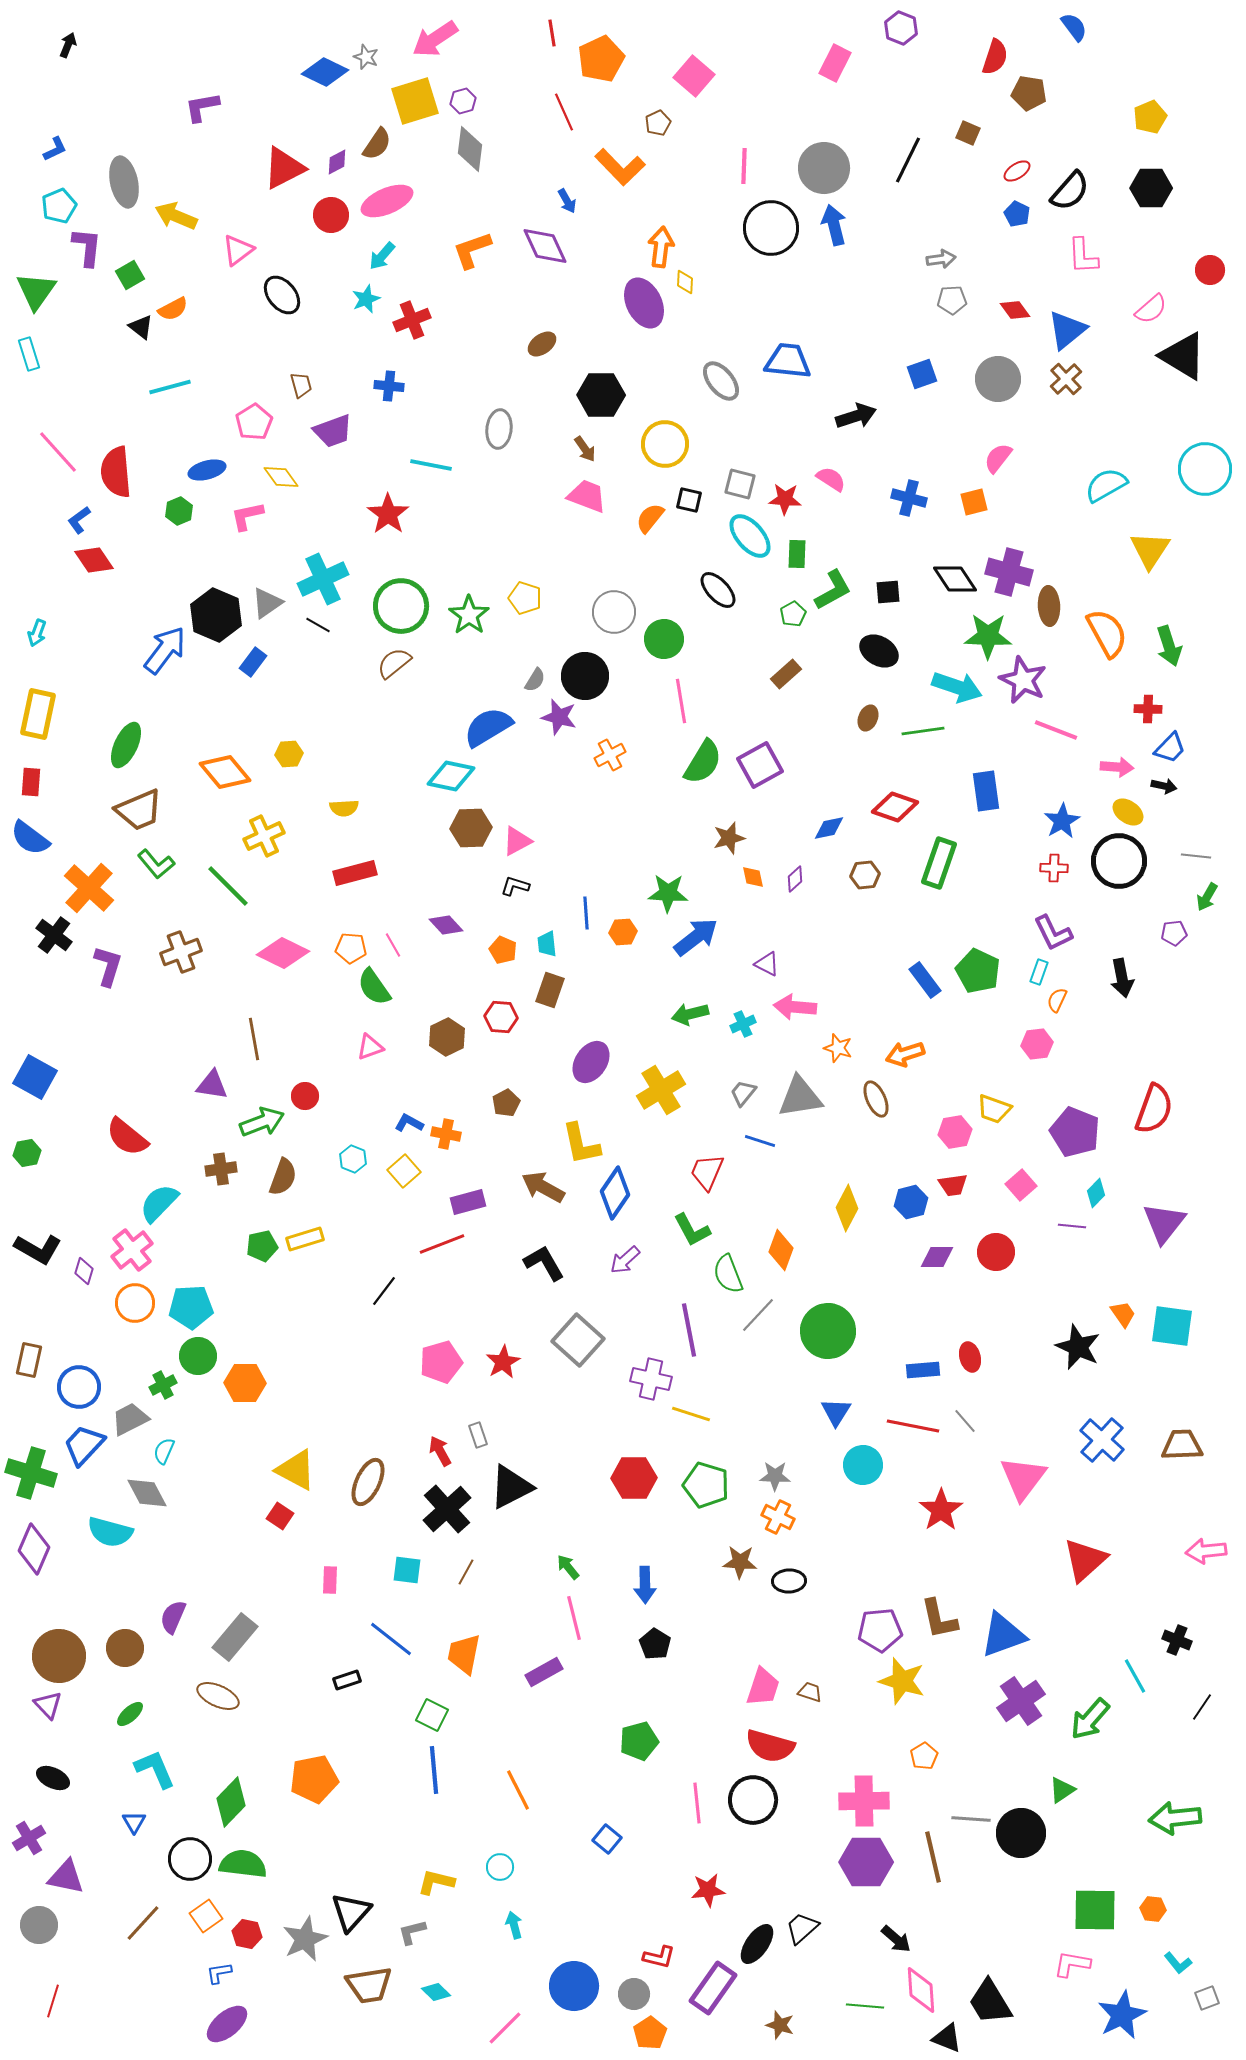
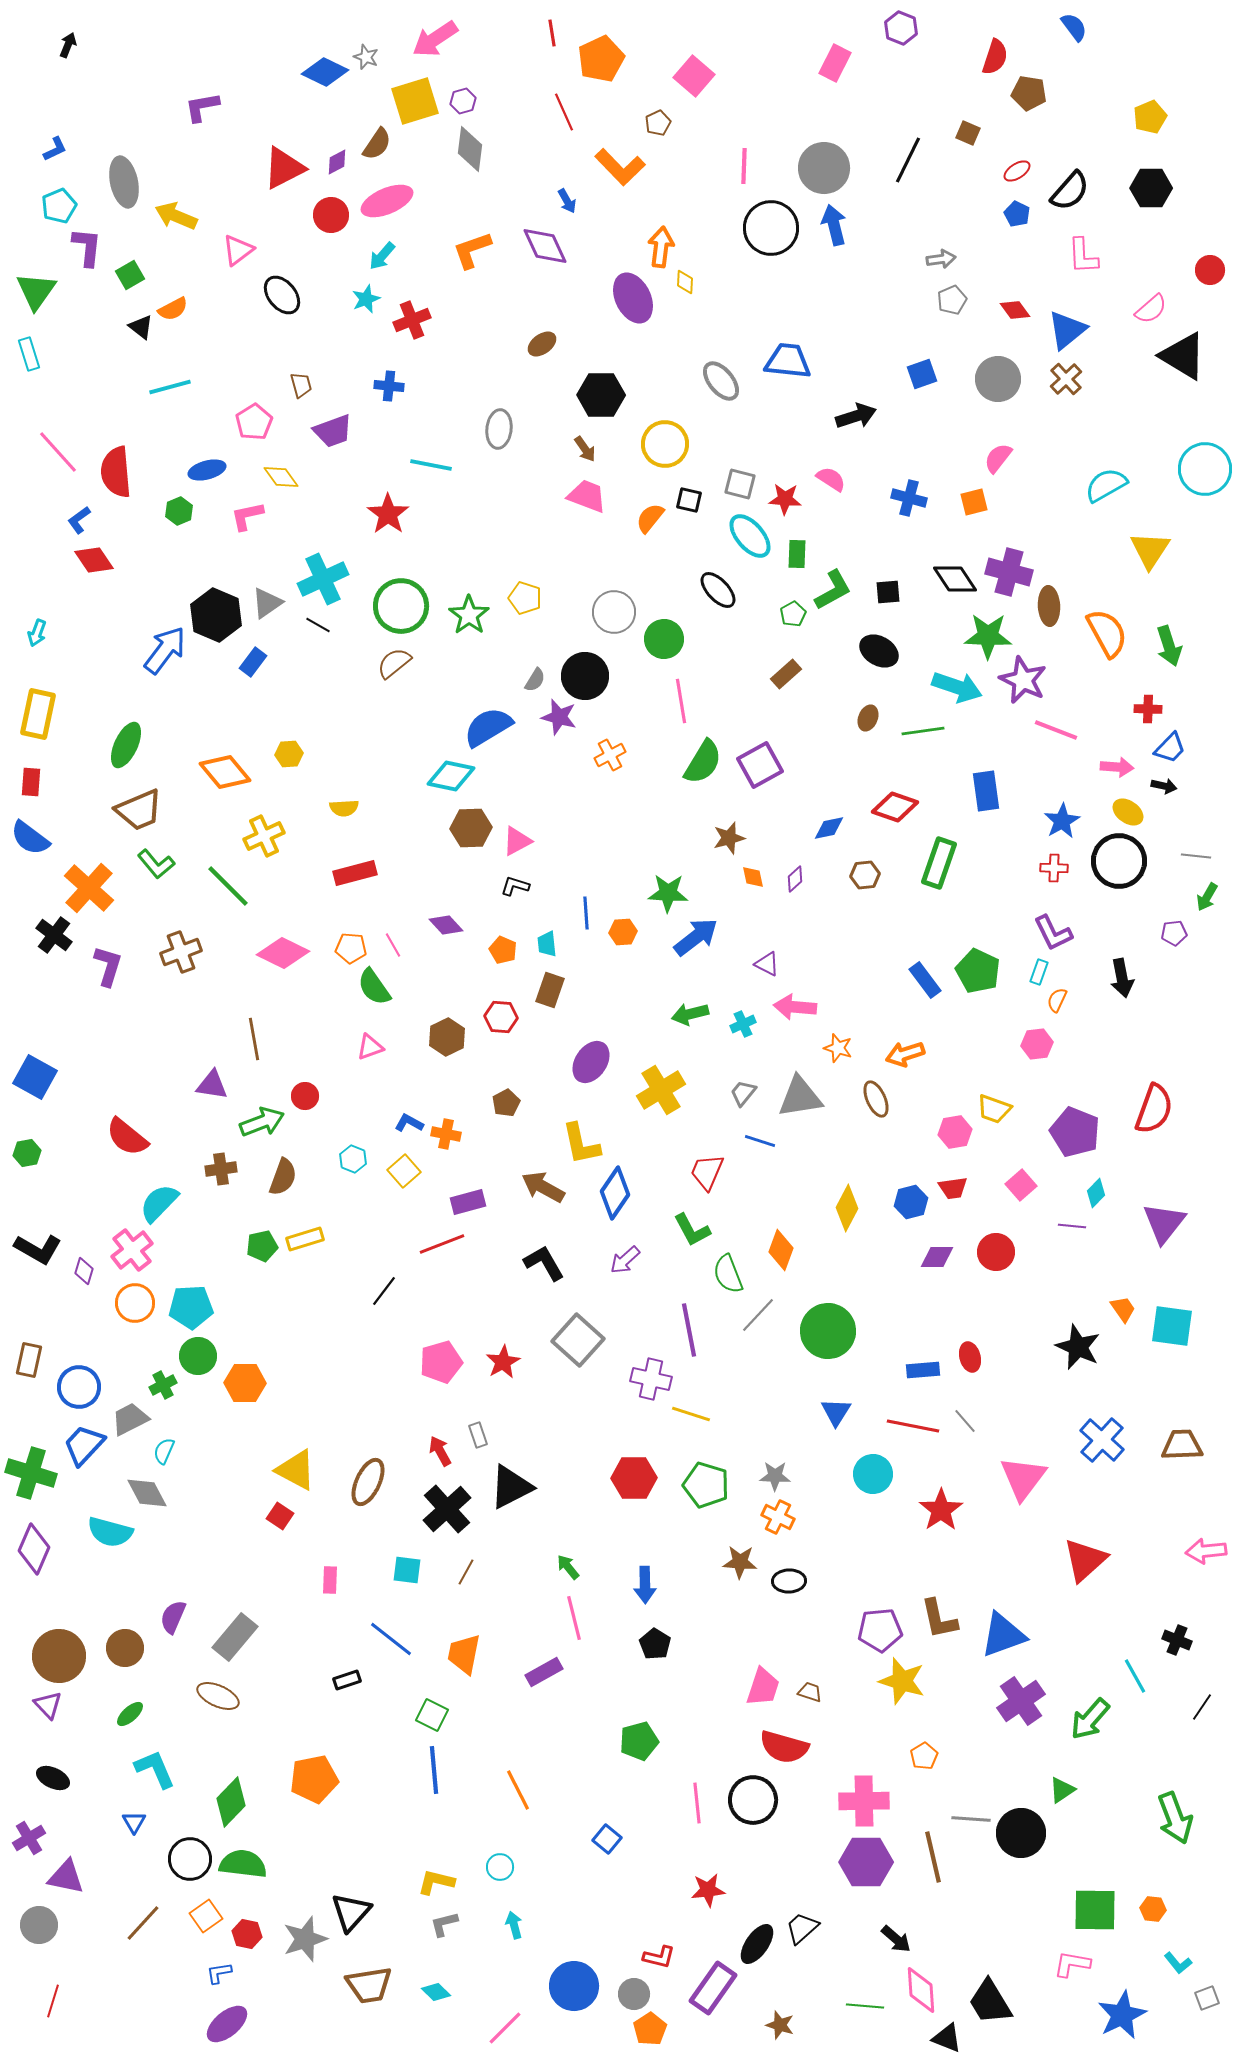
gray pentagon at (952, 300): rotated 20 degrees counterclockwise
purple ellipse at (644, 303): moved 11 px left, 5 px up
red trapezoid at (953, 1185): moved 3 px down
orange trapezoid at (1123, 1314): moved 5 px up
cyan circle at (863, 1465): moved 10 px right, 9 px down
red semicircle at (770, 1746): moved 14 px right, 1 px down
green arrow at (1175, 1818): rotated 105 degrees counterclockwise
gray L-shape at (412, 1932): moved 32 px right, 8 px up
gray star at (305, 1939): rotated 6 degrees clockwise
orange pentagon at (650, 2033): moved 4 px up
